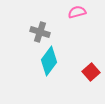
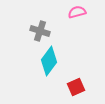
gray cross: moved 1 px up
red square: moved 15 px left, 15 px down; rotated 18 degrees clockwise
